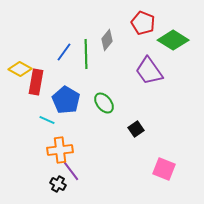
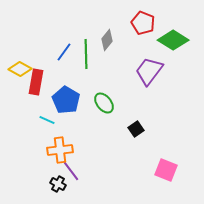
purple trapezoid: rotated 72 degrees clockwise
pink square: moved 2 px right, 1 px down
